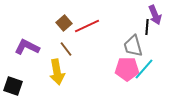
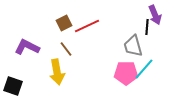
brown square: rotated 14 degrees clockwise
pink pentagon: moved 1 px left, 4 px down
